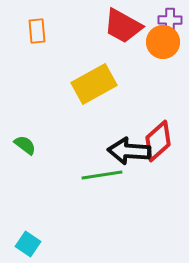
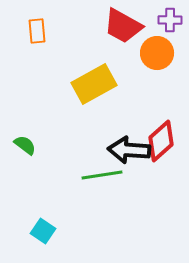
orange circle: moved 6 px left, 11 px down
red diamond: moved 3 px right
black arrow: moved 1 px up
cyan square: moved 15 px right, 13 px up
